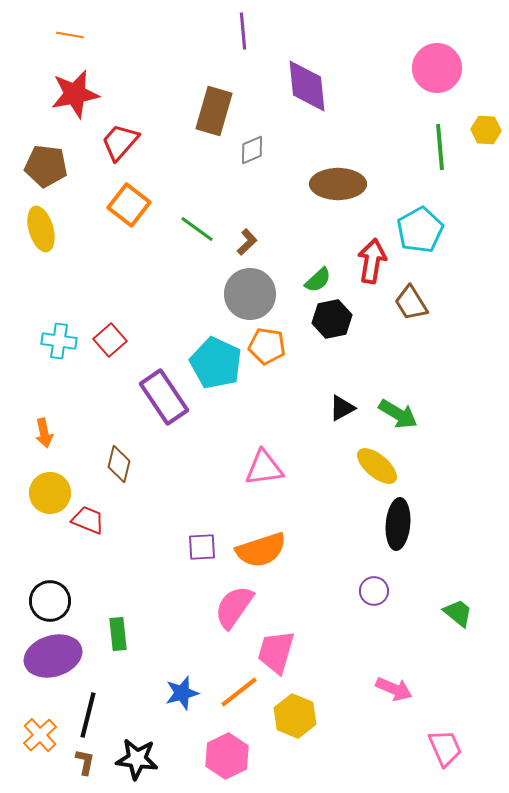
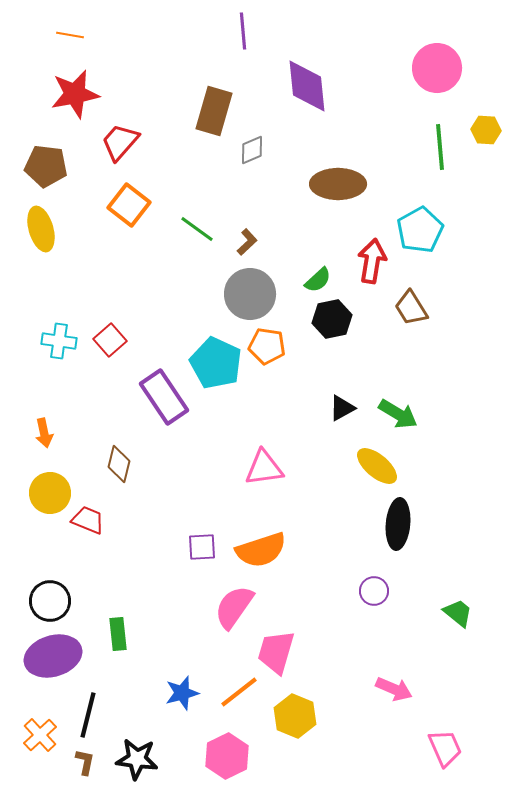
brown trapezoid at (411, 303): moved 5 px down
